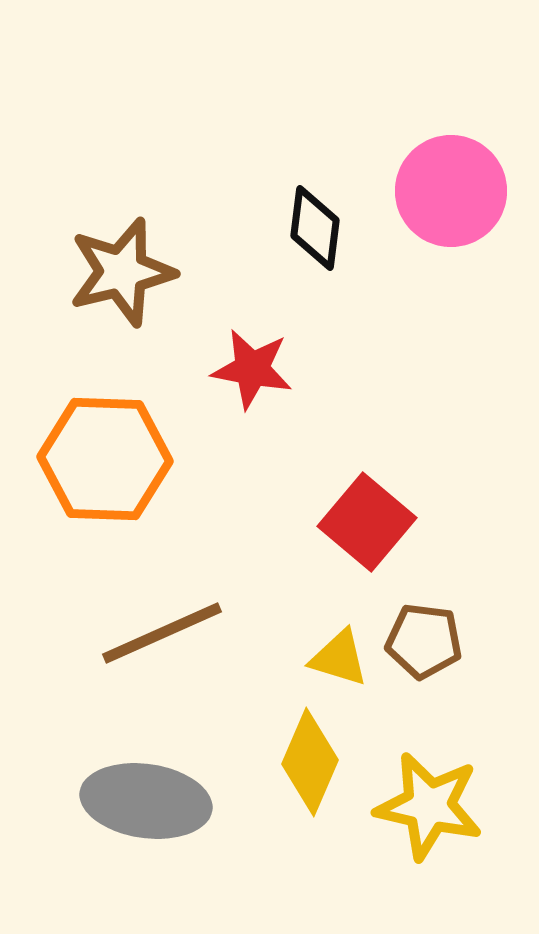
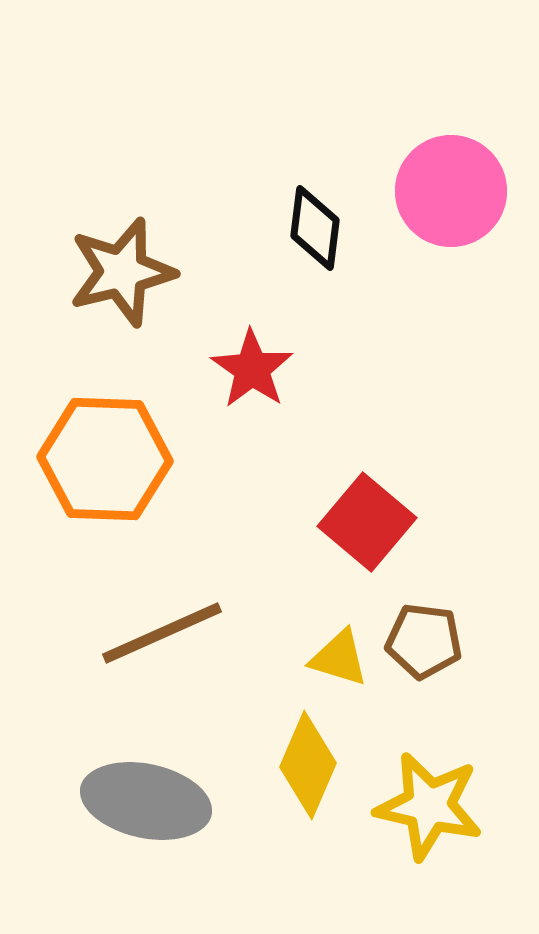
red star: rotated 24 degrees clockwise
yellow diamond: moved 2 px left, 3 px down
gray ellipse: rotated 4 degrees clockwise
